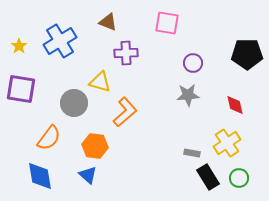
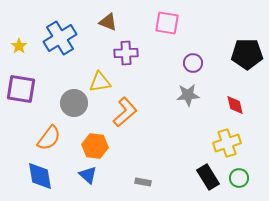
blue cross: moved 3 px up
yellow triangle: rotated 25 degrees counterclockwise
yellow cross: rotated 16 degrees clockwise
gray rectangle: moved 49 px left, 29 px down
